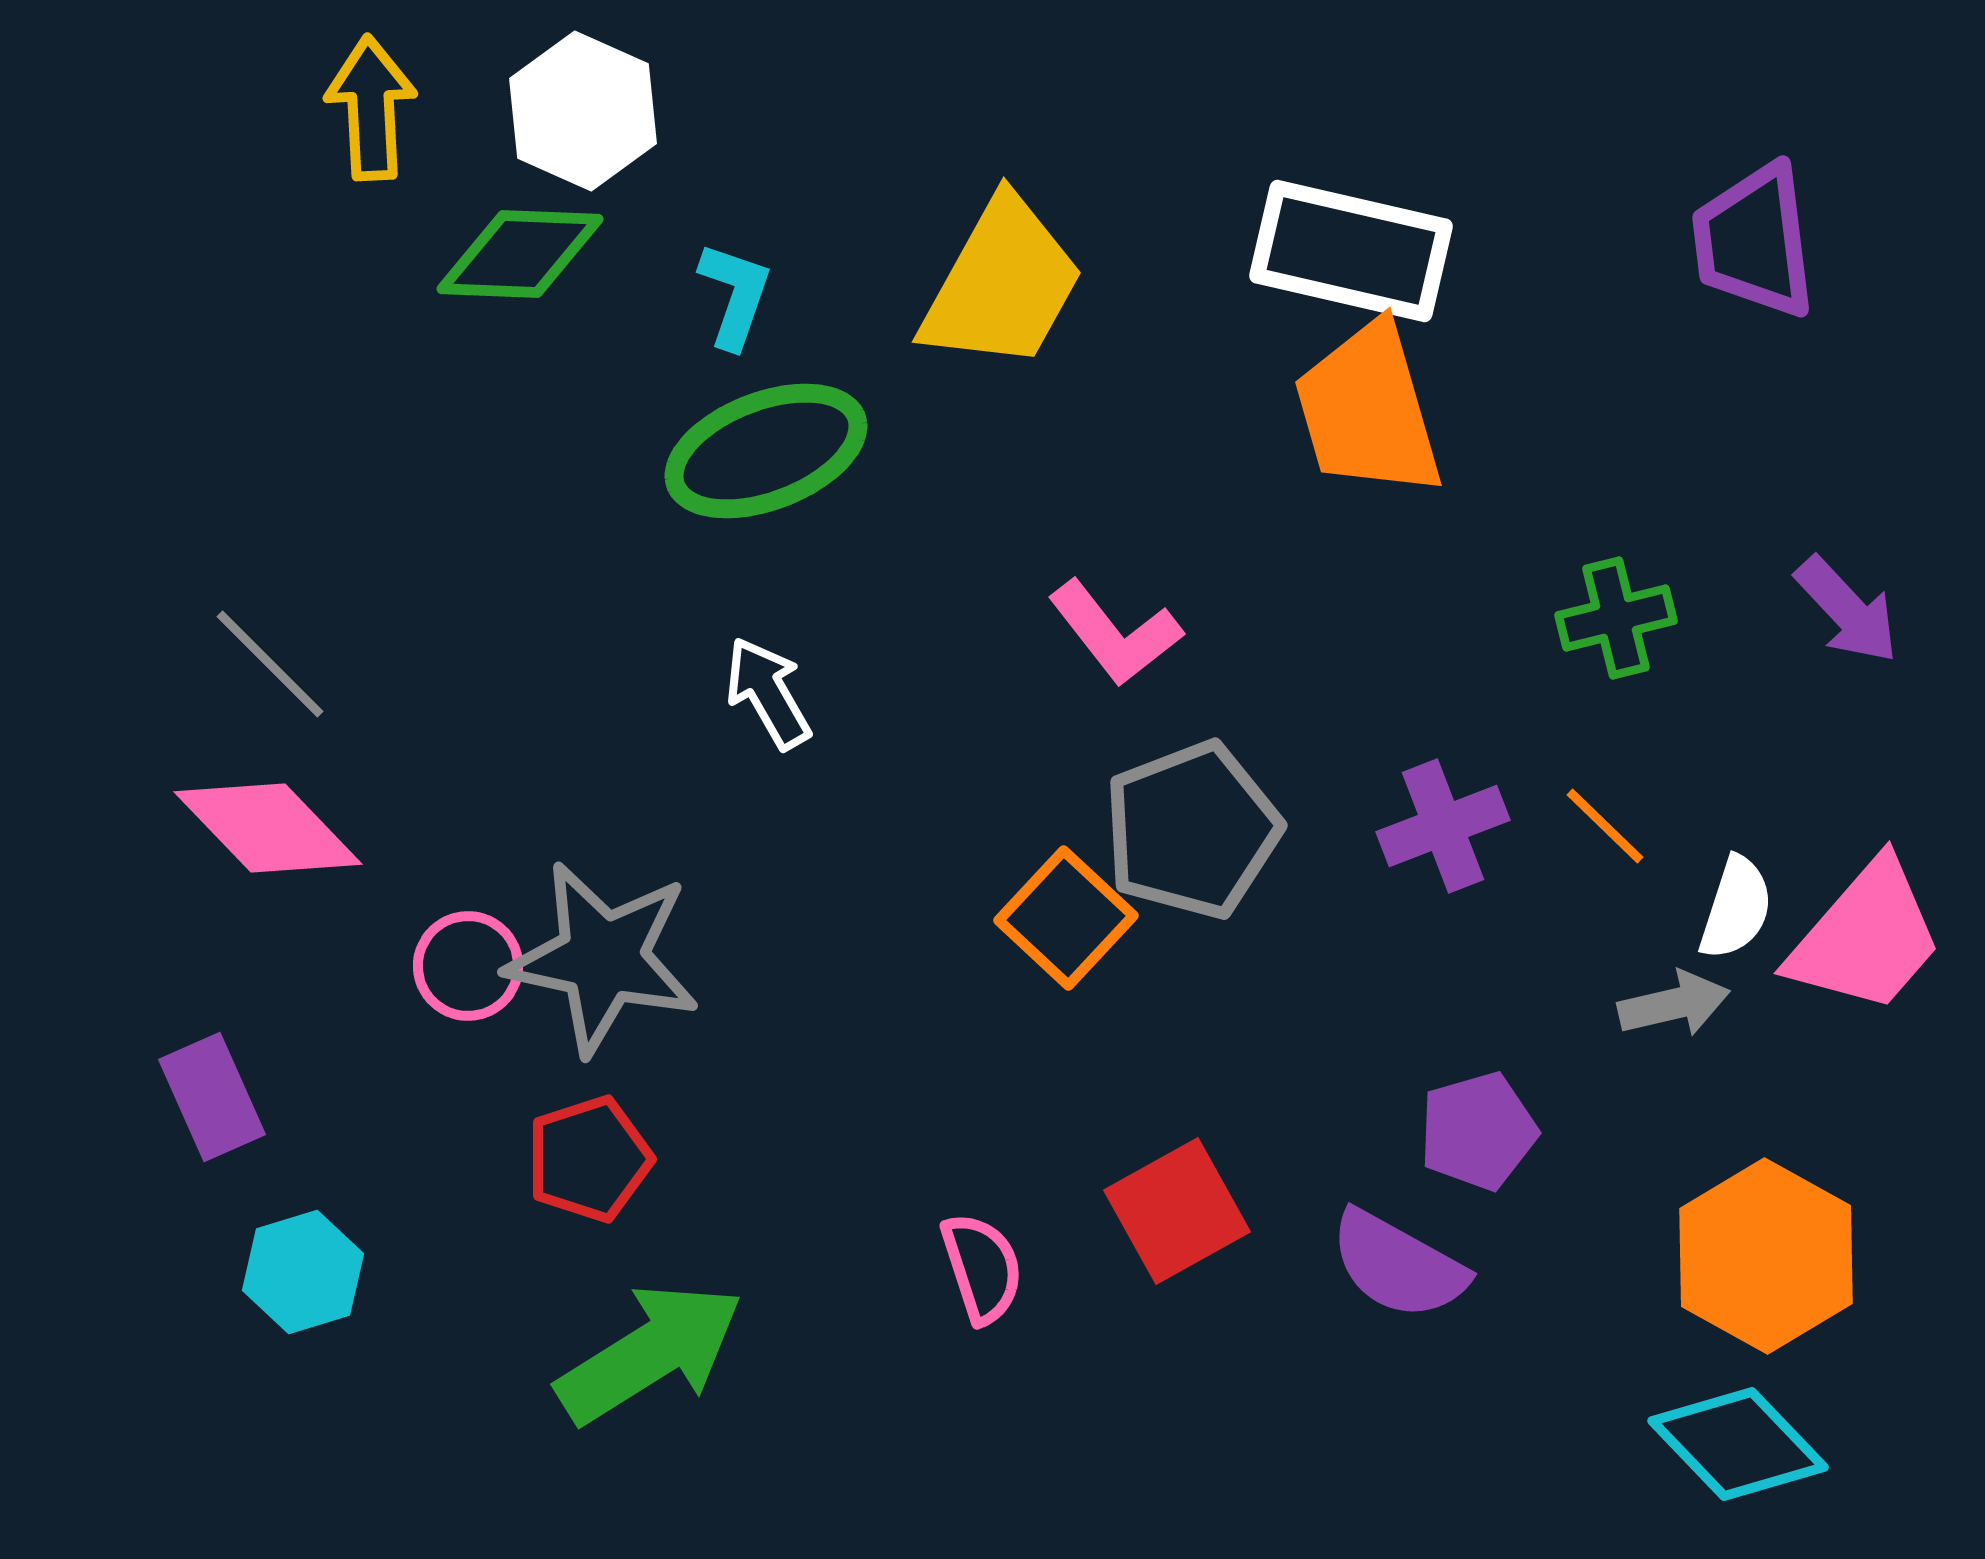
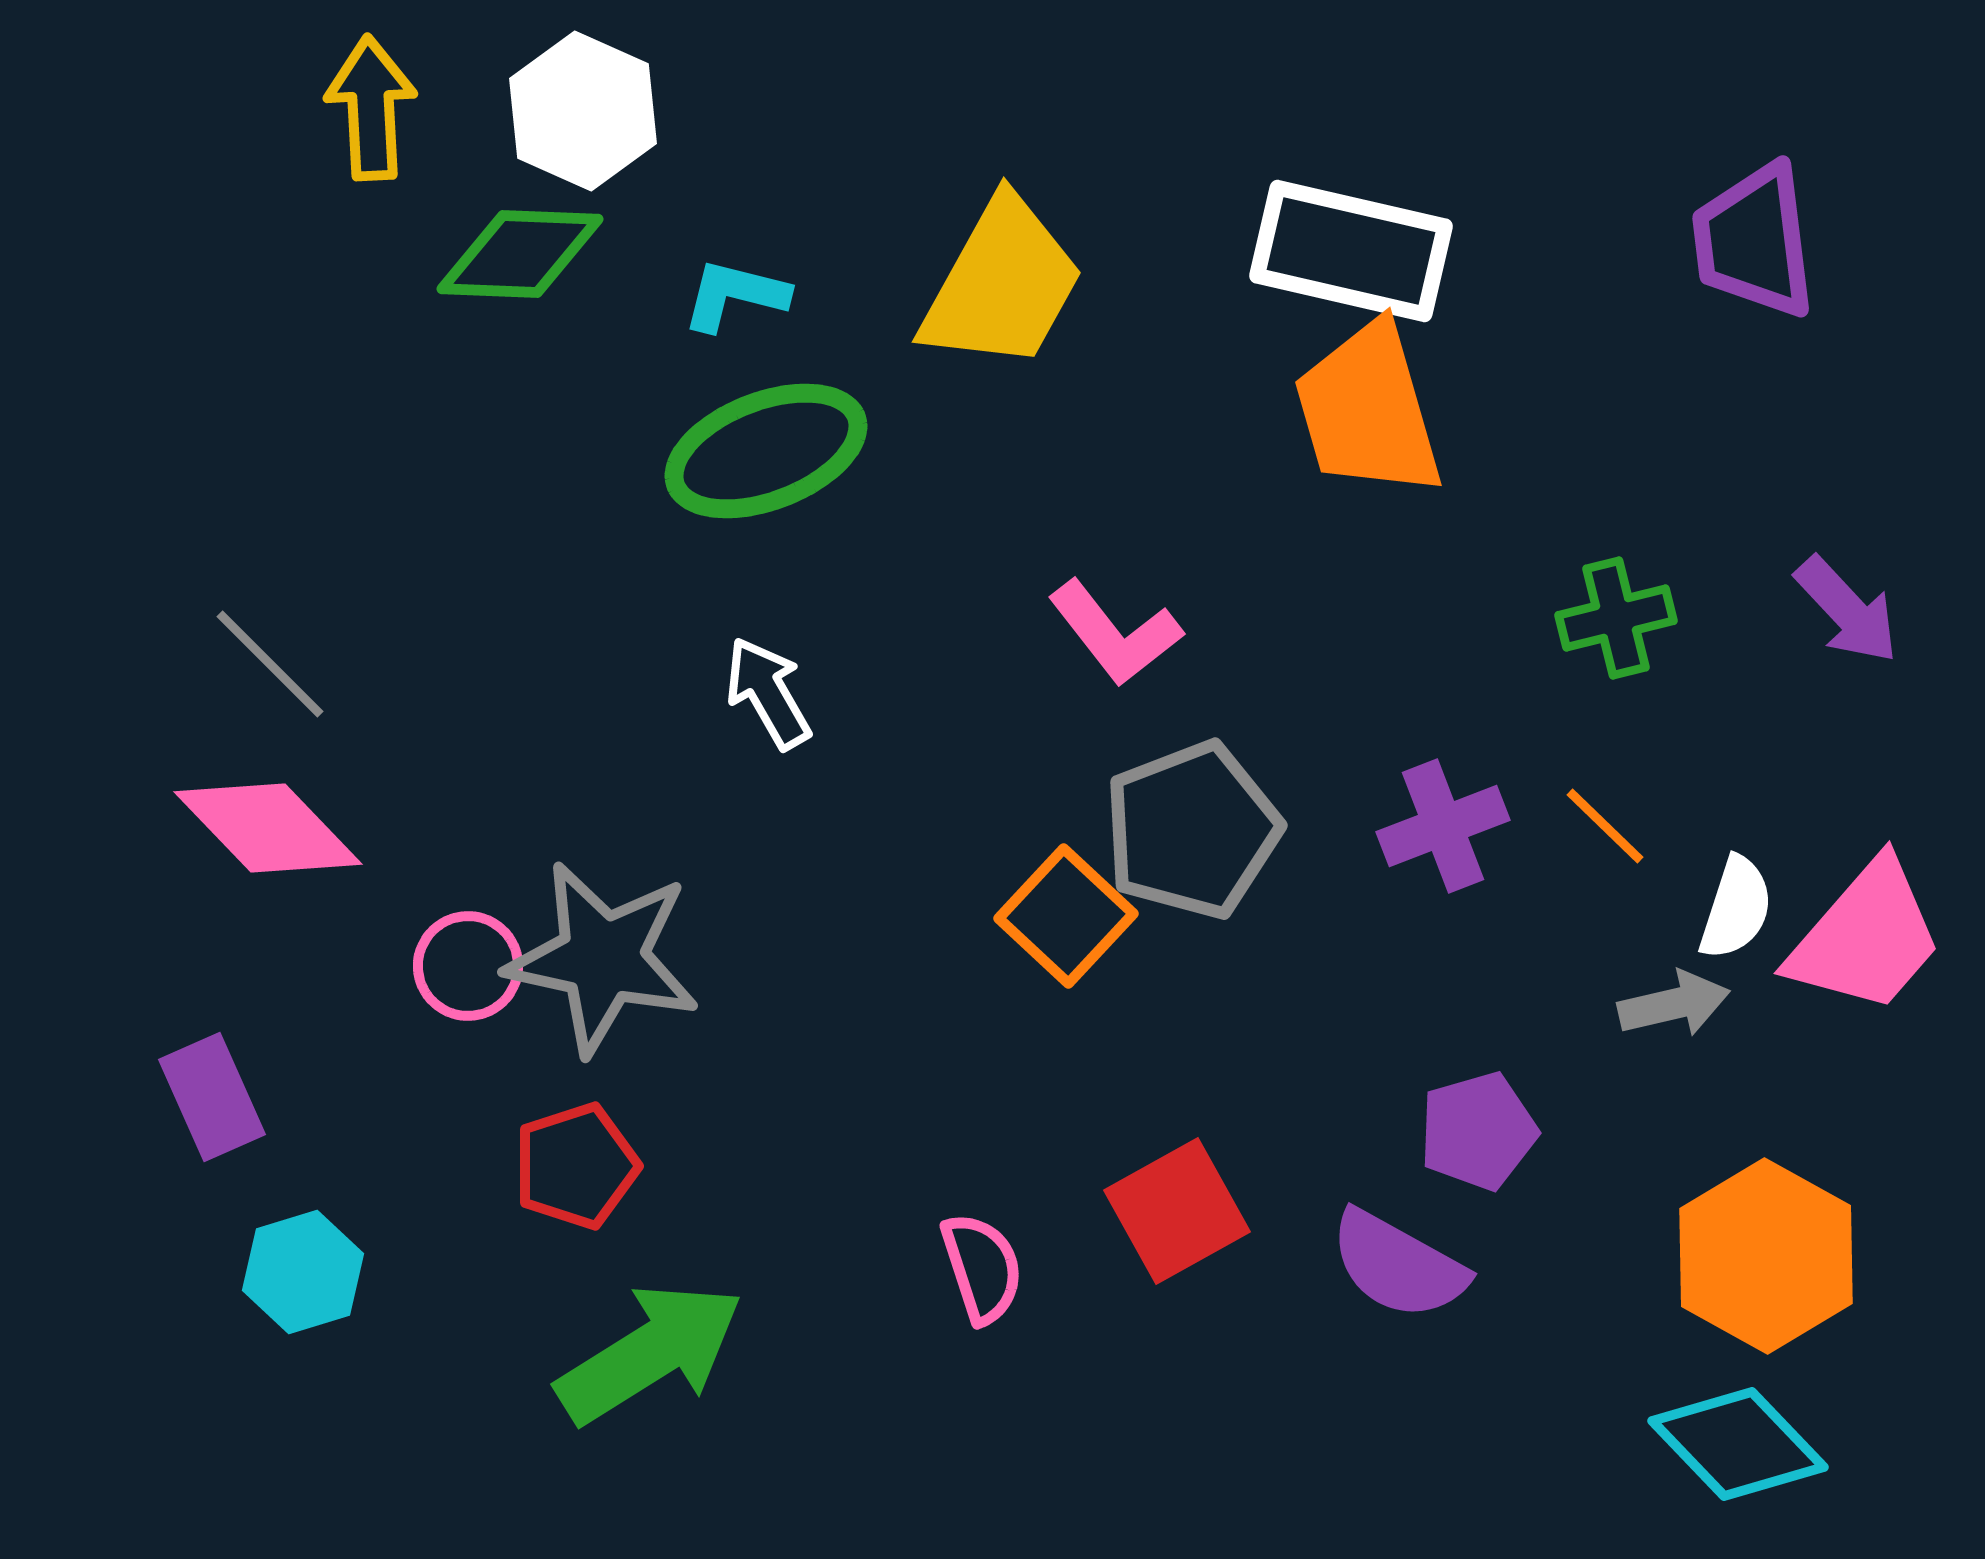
cyan L-shape: rotated 95 degrees counterclockwise
orange square: moved 2 px up
red pentagon: moved 13 px left, 7 px down
